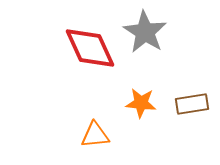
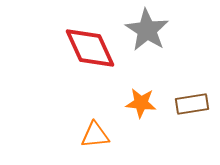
gray star: moved 2 px right, 2 px up
